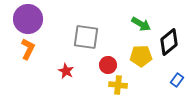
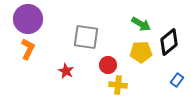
yellow pentagon: moved 4 px up
